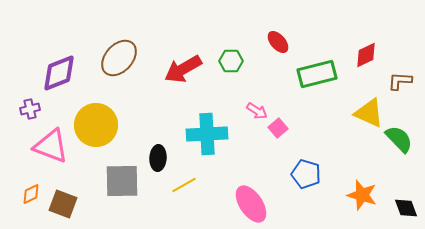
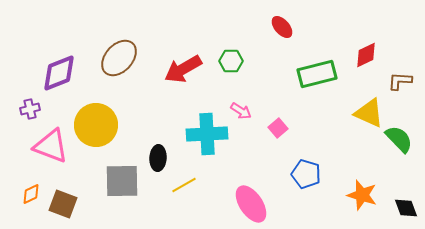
red ellipse: moved 4 px right, 15 px up
pink arrow: moved 16 px left
